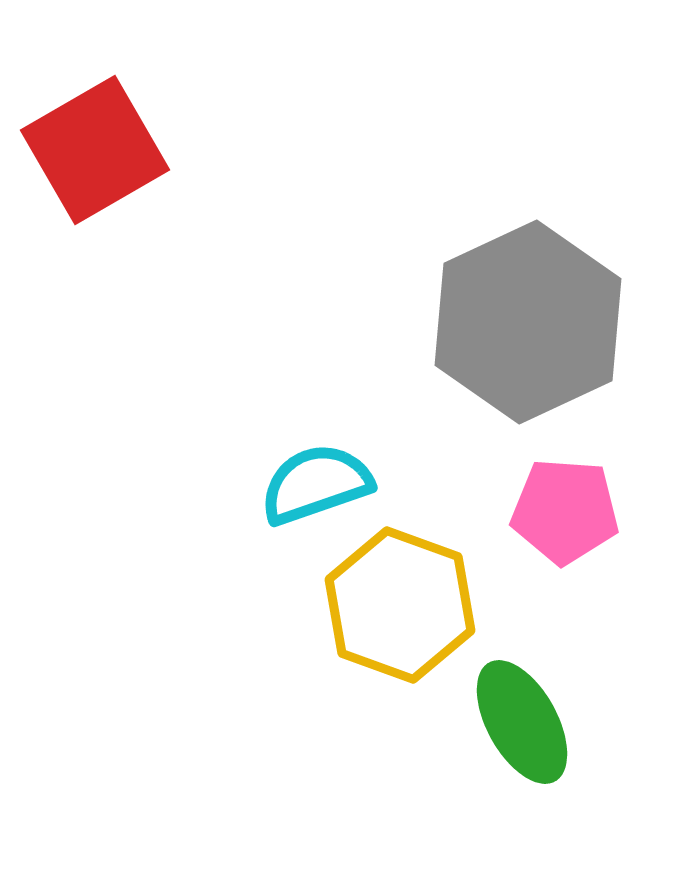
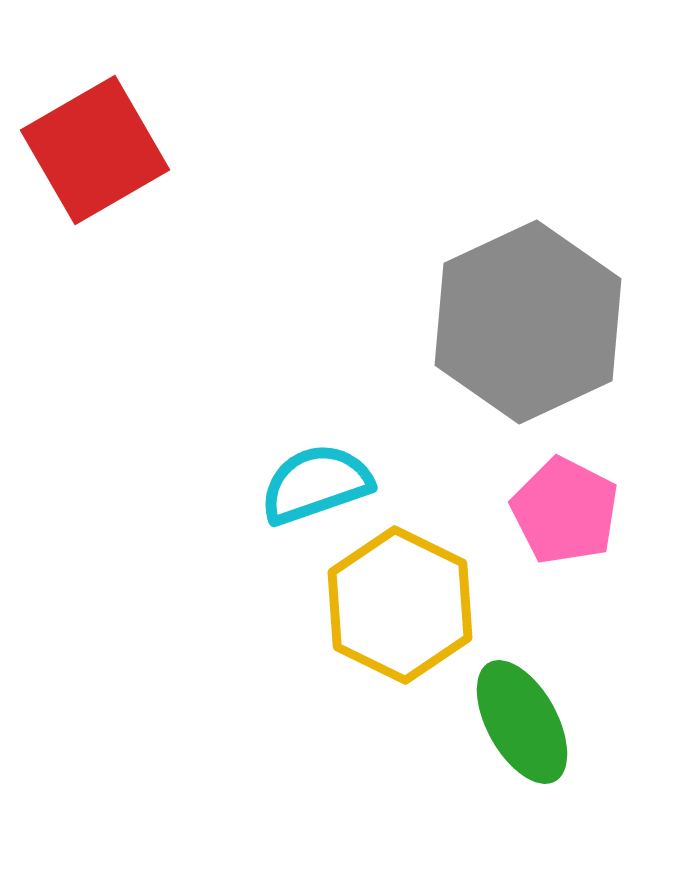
pink pentagon: rotated 23 degrees clockwise
yellow hexagon: rotated 6 degrees clockwise
